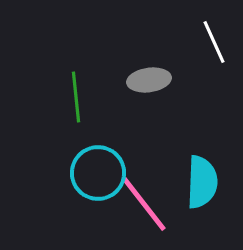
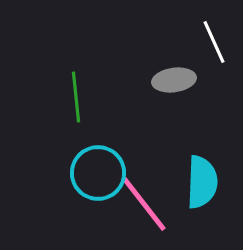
gray ellipse: moved 25 px right
